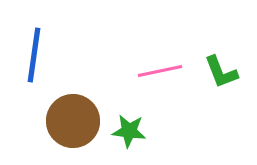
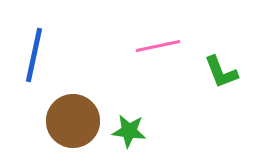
blue line: rotated 4 degrees clockwise
pink line: moved 2 px left, 25 px up
